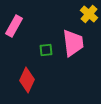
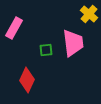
pink rectangle: moved 2 px down
